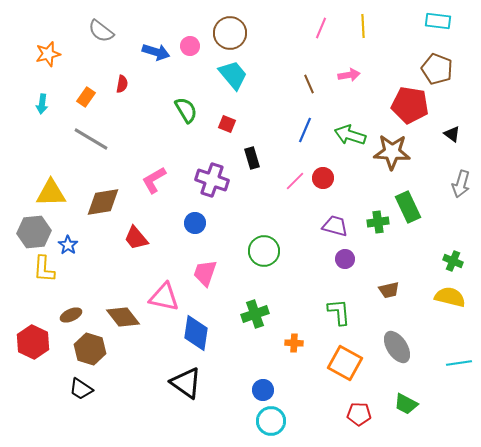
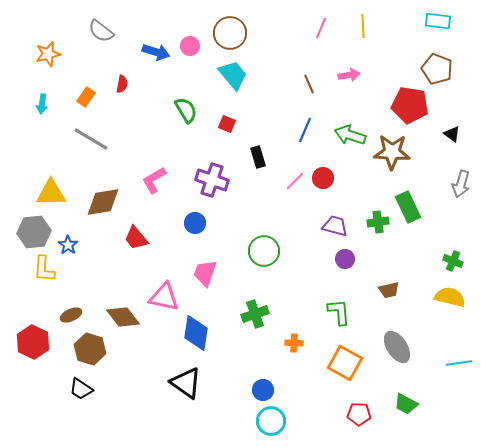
black rectangle at (252, 158): moved 6 px right, 1 px up
